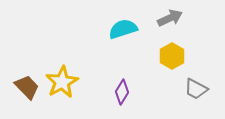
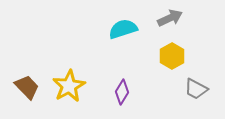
yellow star: moved 7 px right, 4 px down
